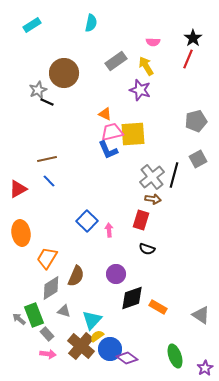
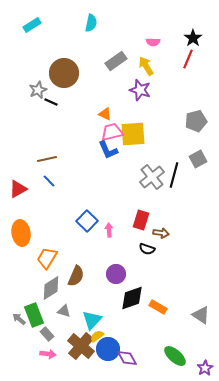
black line at (47, 102): moved 4 px right
brown arrow at (153, 199): moved 8 px right, 34 px down
blue circle at (110, 349): moved 2 px left
green ellipse at (175, 356): rotated 30 degrees counterclockwise
purple diamond at (127, 358): rotated 25 degrees clockwise
